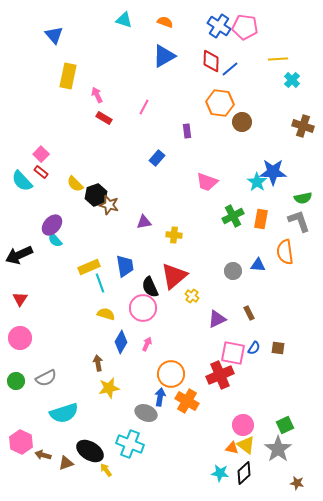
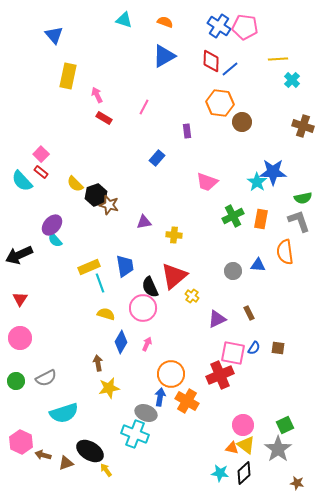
cyan cross at (130, 444): moved 5 px right, 10 px up
